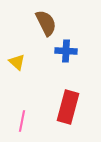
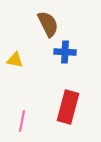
brown semicircle: moved 2 px right, 1 px down
blue cross: moved 1 px left, 1 px down
yellow triangle: moved 2 px left, 2 px up; rotated 30 degrees counterclockwise
